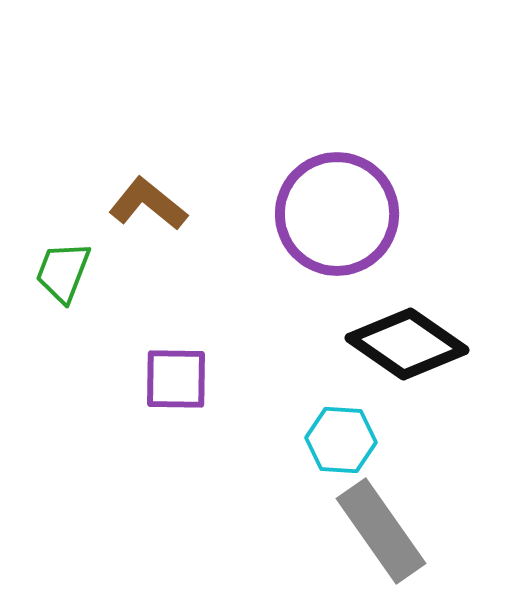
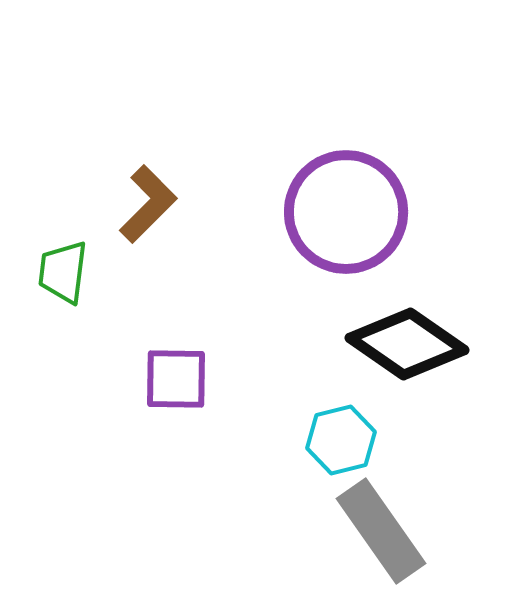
brown L-shape: rotated 96 degrees clockwise
purple circle: moved 9 px right, 2 px up
green trapezoid: rotated 14 degrees counterclockwise
cyan hexagon: rotated 18 degrees counterclockwise
